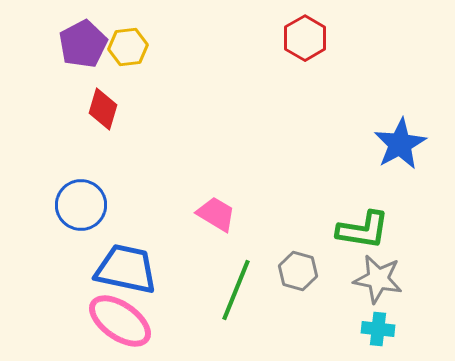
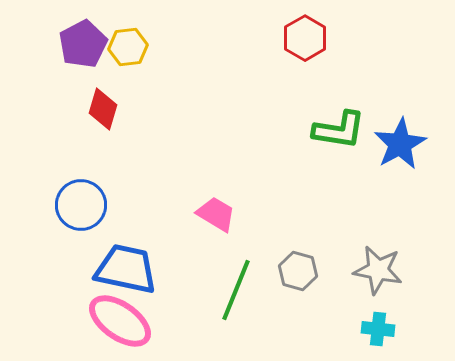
green L-shape: moved 24 px left, 100 px up
gray star: moved 9 px up
